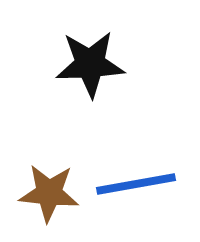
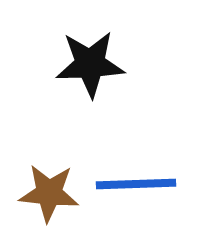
blue line: rotated 8 degrees clockwise
